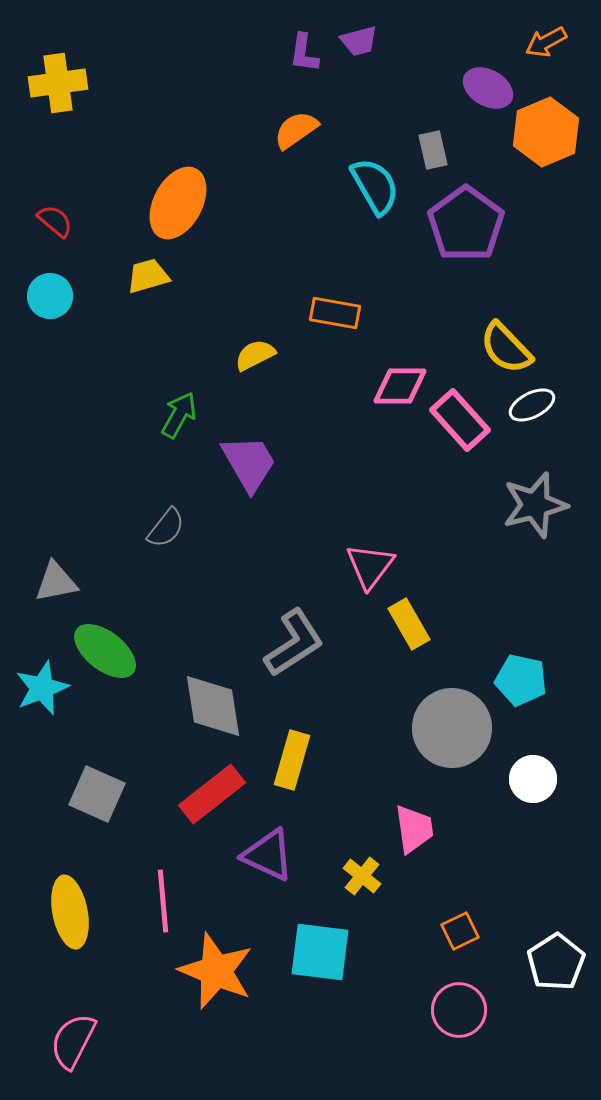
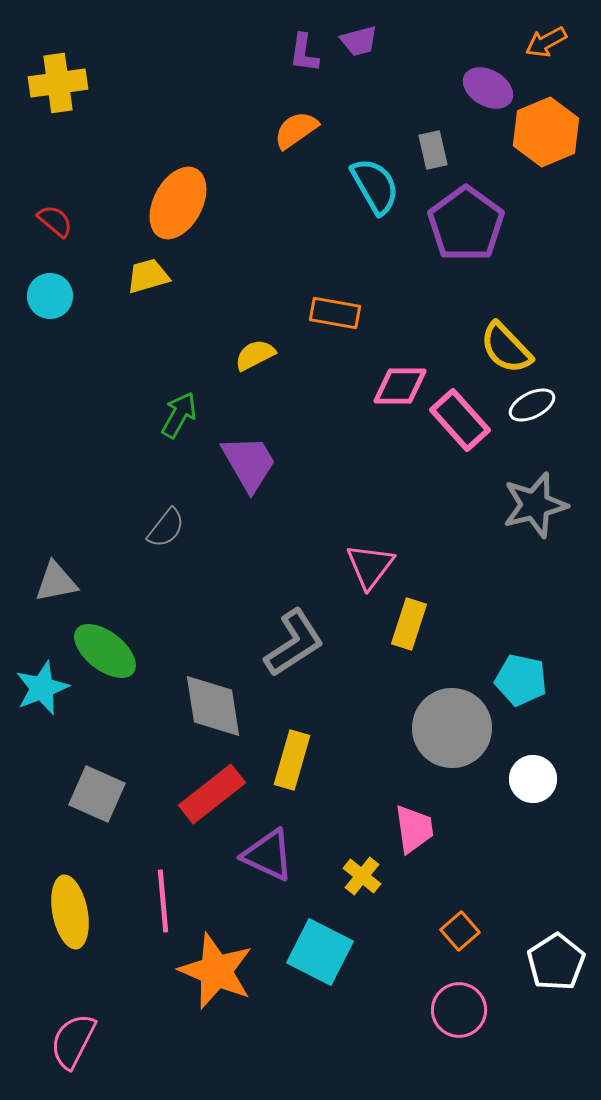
yellow rectangle at (409, 624): rotated 48 degrees clockwise
orange square at (460, 931): rotated 15 degrees counterclockwise
cyan square at (320, 952): rotated 20 degrees clockwise
